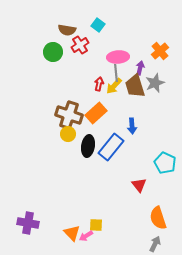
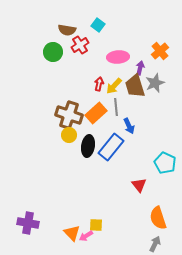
gray line: moved 34 px down
blue arrow: moved 3 px left; rotated 21 degrees counterclockwise
yellow circle: moved 1 px right, 1 px down
